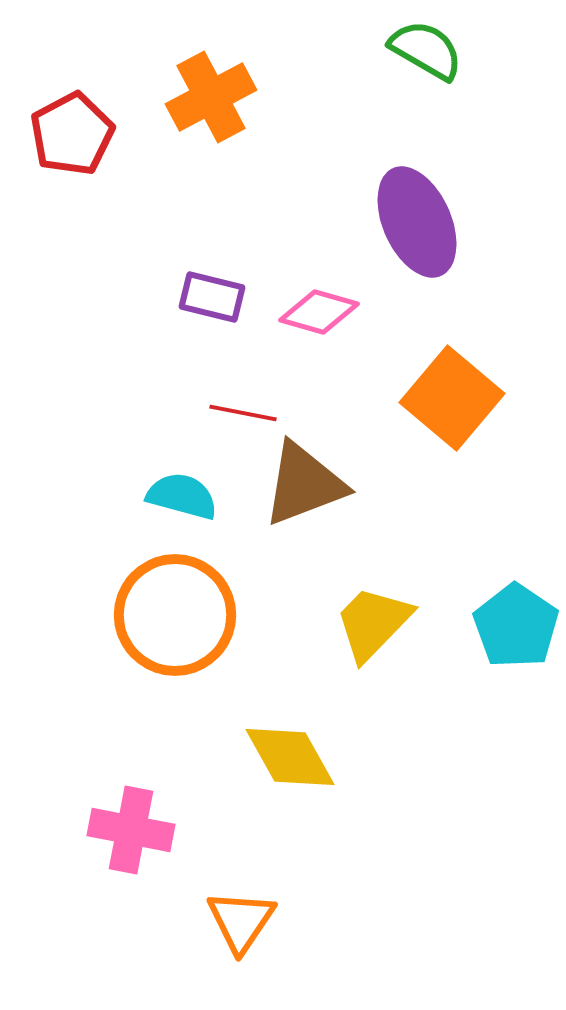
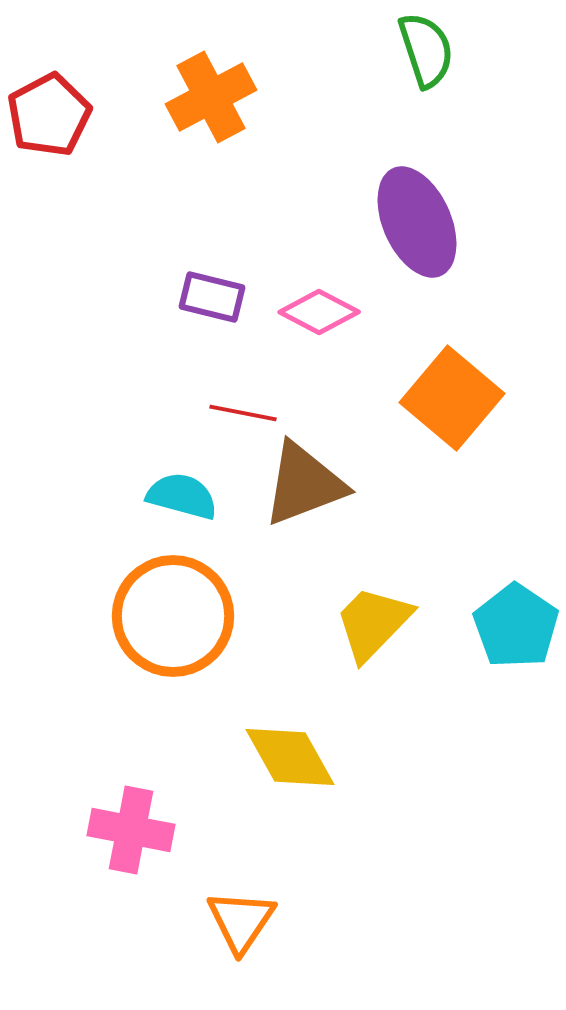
green semicircle: rotated 42 degrees clockwise
red pentagon: moved 23 px left, 19 px up
pink diamond: rotated 12 degrees clockwise
orange circle: moved 2 px left, 1 px down
